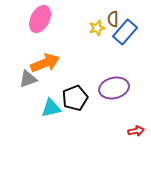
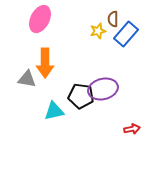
yellow star: moved 1 px right, 3 px down
blue rectangle: moved 1 px right, 2 px down
orange arrow: rotated 112 degrees clockwise
gray triangle: moved 1 px left; rotated 30 degrees clockwise
purple ellipse: moved 11 px left, 1 px down
black pentagon: moved 6 px right, 2 px up; rotated 30 degrees clockwise
cyan triangle: moved 3 px right, 3 px down
red arrow: moved 4 px left, 2 px up
